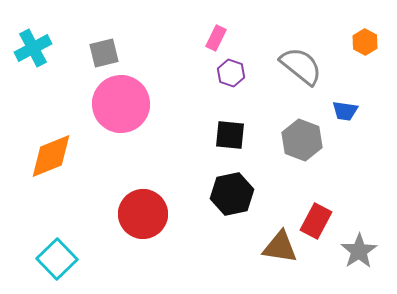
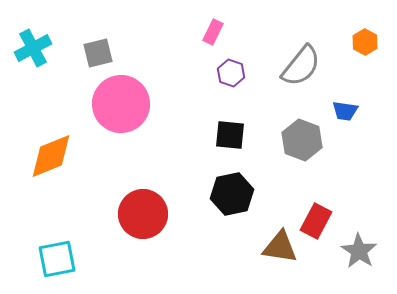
pink rectangle: moved 3 px left, 6 px up
gray square: moved 6 px left
gray semicircle: rotated 90 degrees clockwise
gray star: rotated 6 degrees counterclockwise
cyan square: rotated 33 degrees clockwise
